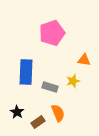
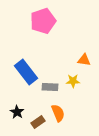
pink pentagon: moved 9 px left, 12 px up
blue rectangle: rotated 40 degrees counterclockwise
yellow star: rotated 16 degrees clockwise
gray rectangle: rotated 14 degrees counterclockwise
